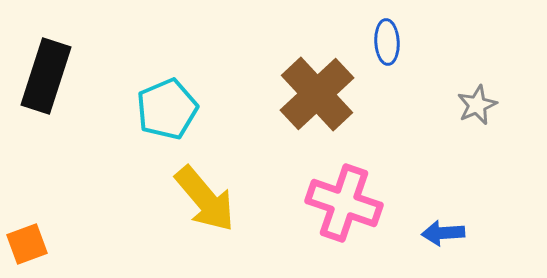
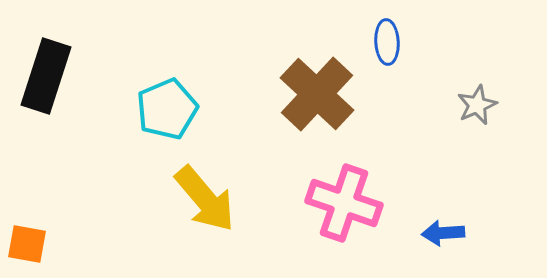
brown cross: rotated 4 degrees counterclockwise
orange square: rotated 30 degrees clockwise
